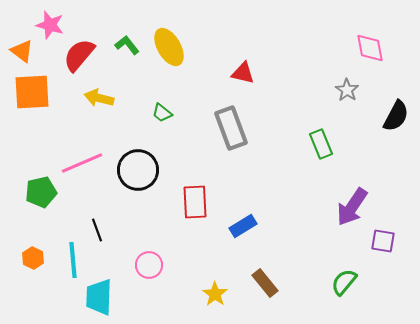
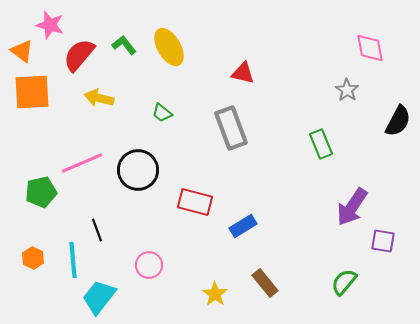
green L-shape: moved 3 px left
black semicircle: moved 2 px right, 5 px down
red rectangle: rotated 72 degrees counterclockwise
cyan trapezoid: rotated 36 degrees clockwise
